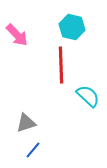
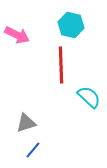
cyan hexagon: moved 1 px left, 2 px up
pink arrow: rotated 20 degrees counterclockwise
cyan semicircle: moved 1 px right, 1 px down
